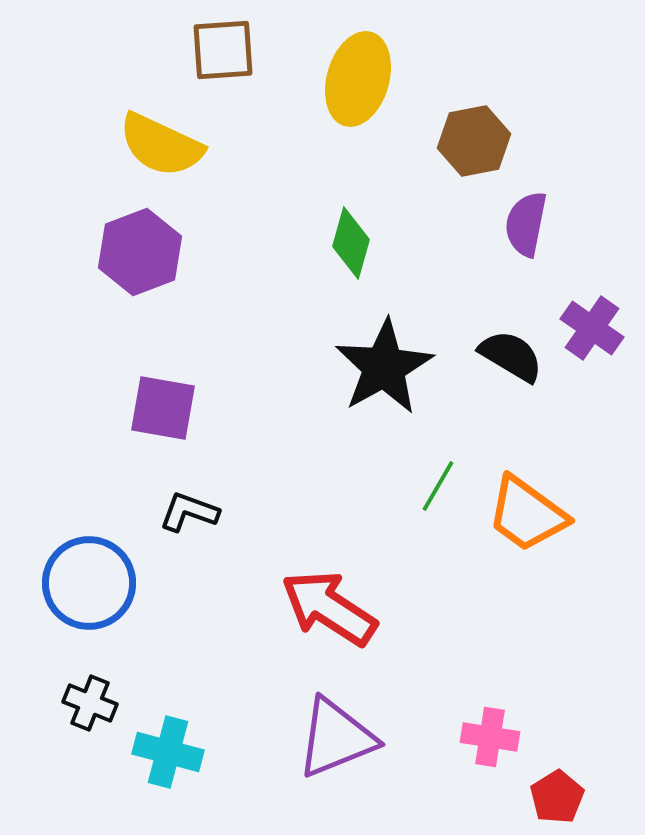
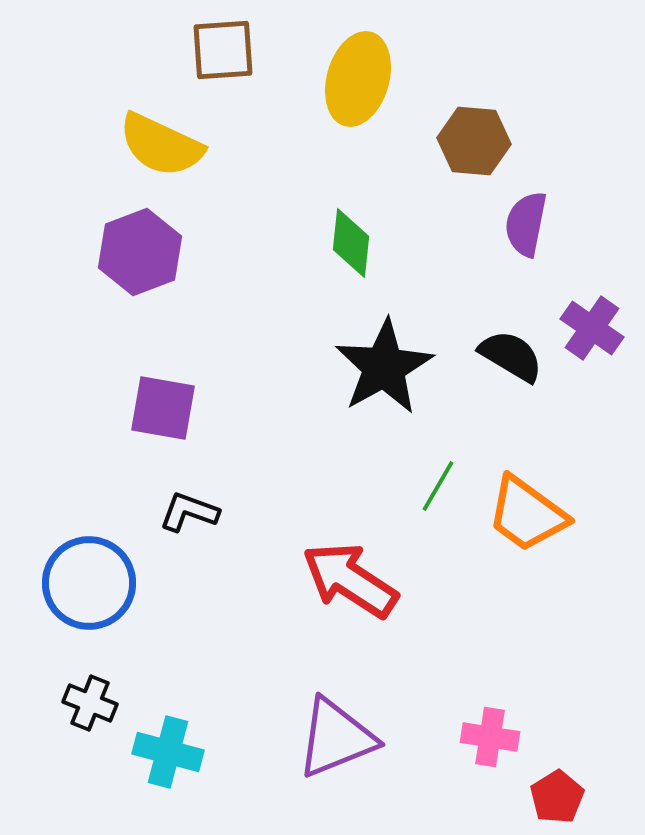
brown hexagon: rotated 16 degrees clockwise
green diamond: rotated 10 degrees counterclockwise
red arrow: moved 21 px right, 28 px up
